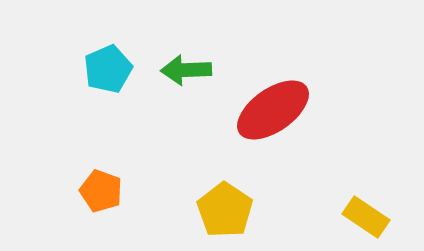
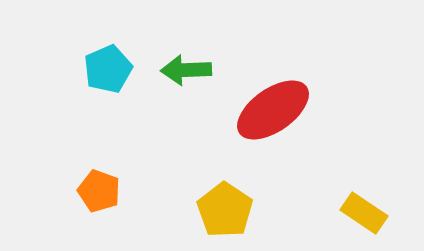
orange pentagon: moved 2 px left
yellow rectangle: moved 2 px left, 4 px up
